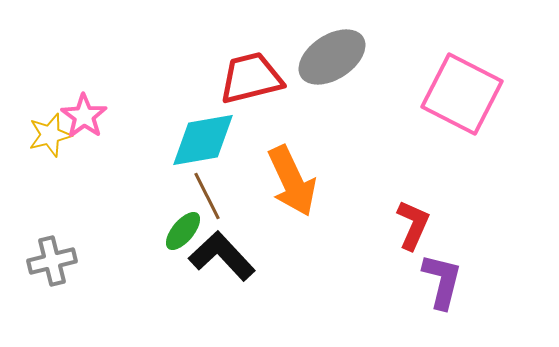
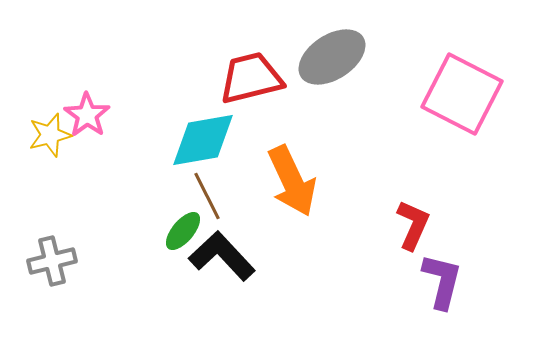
pink star: moved 3 px right, 1 px up
